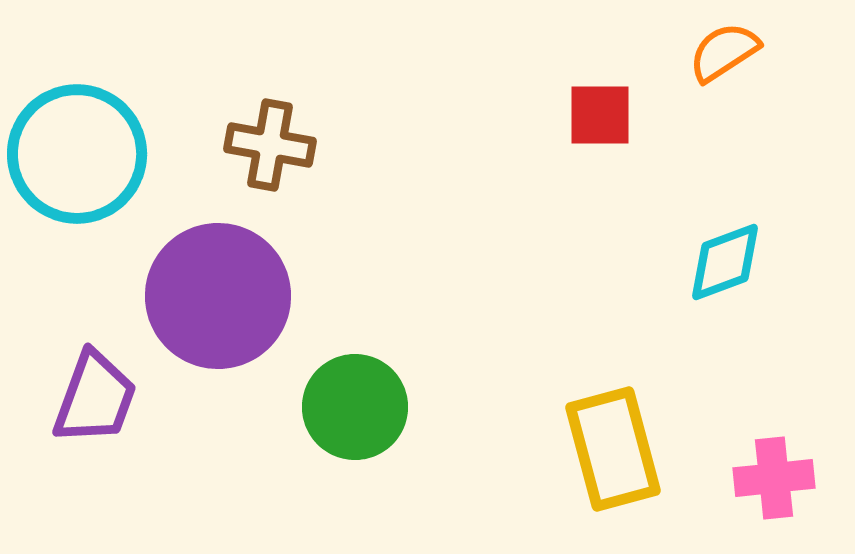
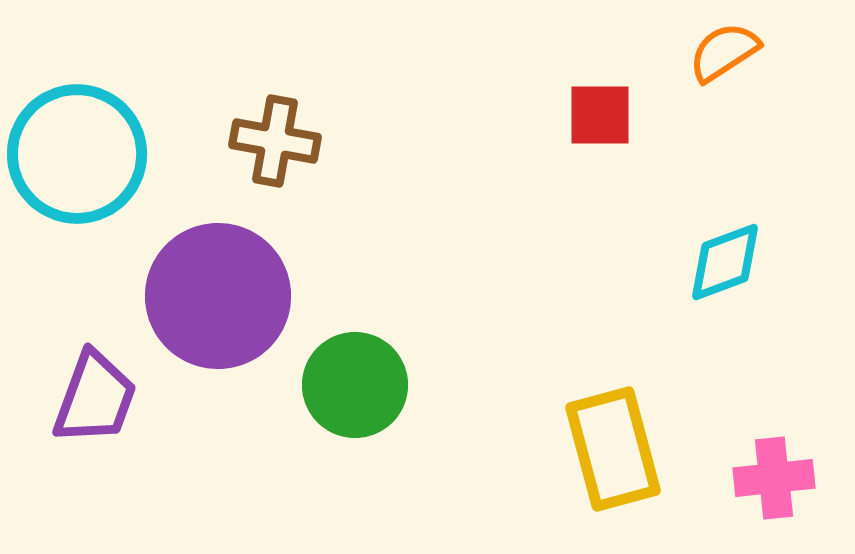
brown cross: moved 5 px right, 4 px up
green circle: moved 22 px up
